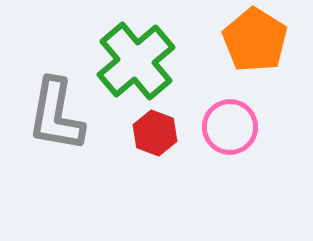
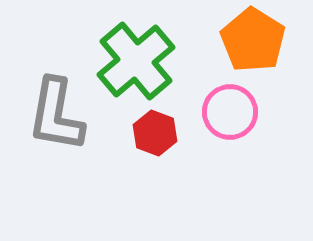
orange pentagon: moved 2 px left
pink circle: moved 15 px up
